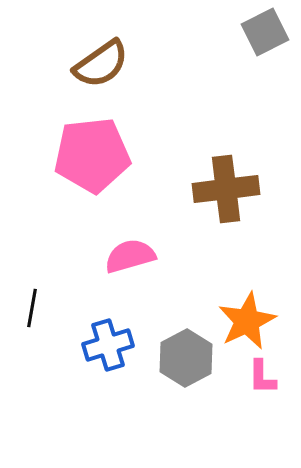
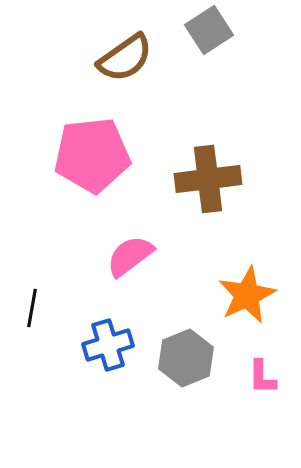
gray square: moved 56 px left, 2 px up; rotated 6 degrees counterclockwise
brown semicircle: moved 24 px right, 6 px up
brown cross: moved 18 px left, 10 px up
pink semicircle: rotated 21 degrees counterclockwise
orange star: moved 26 px up
gray hexagon: rotated 6 degrees clockwise
